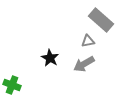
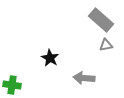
gray triangle: moved 18 px right, 4 px down
gray arrow: moved 14 px down; rotated 35 degrees clockwise
green cross: rotated 12 degrees counterclockwise
